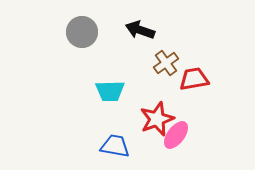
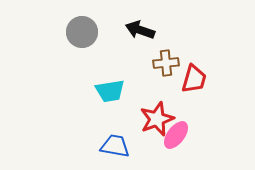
brown cross: rotated 30 degrees clockwise
red trapezoid: rotated 116 degrees clockwise
cyan trapezoid: rotated 8 degrees counterclockwise
